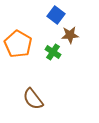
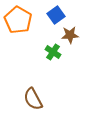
blue square: rotated 18 degrees clockwise
orange pentagon: moved 24 px up
brown semicircle: rotated 10 degrees clockwise
